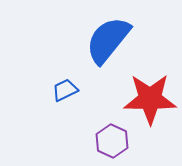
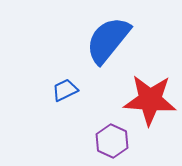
red star: moved 1 px down; rotated 4 degrees clockwise
